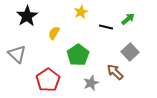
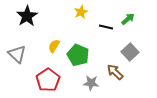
yellow semicircle: moved 13 px down
green pentagon: rotated 15 degrees counterclockwise
gray star: rotated 28 degrees clockwise
